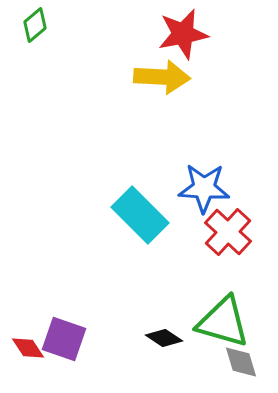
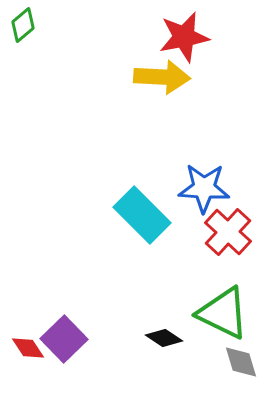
green diamond: moved 12 px left
red star: moved 1 px right, 3 px down
cyan rectangle: moved 2 px right
green triangle: moved 9 px up; rotated 10 degrees clockwise
purple square: rotated 27 degrees clockwise
